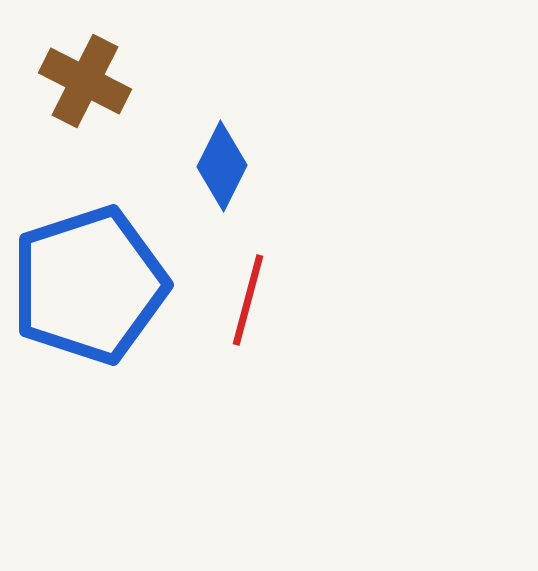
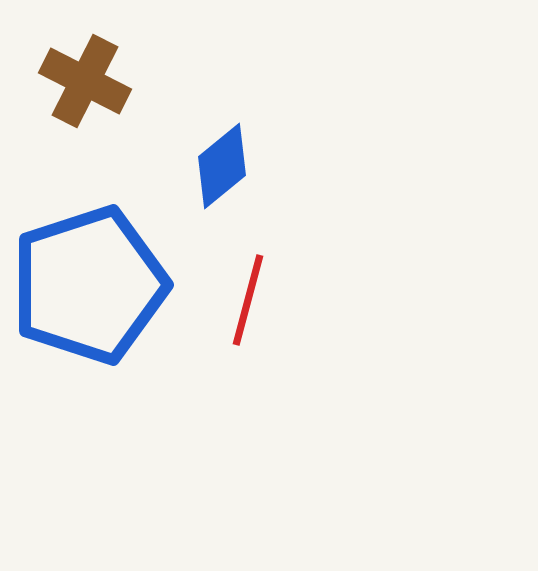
blue diamond: rotated 24 degrees clockwise
